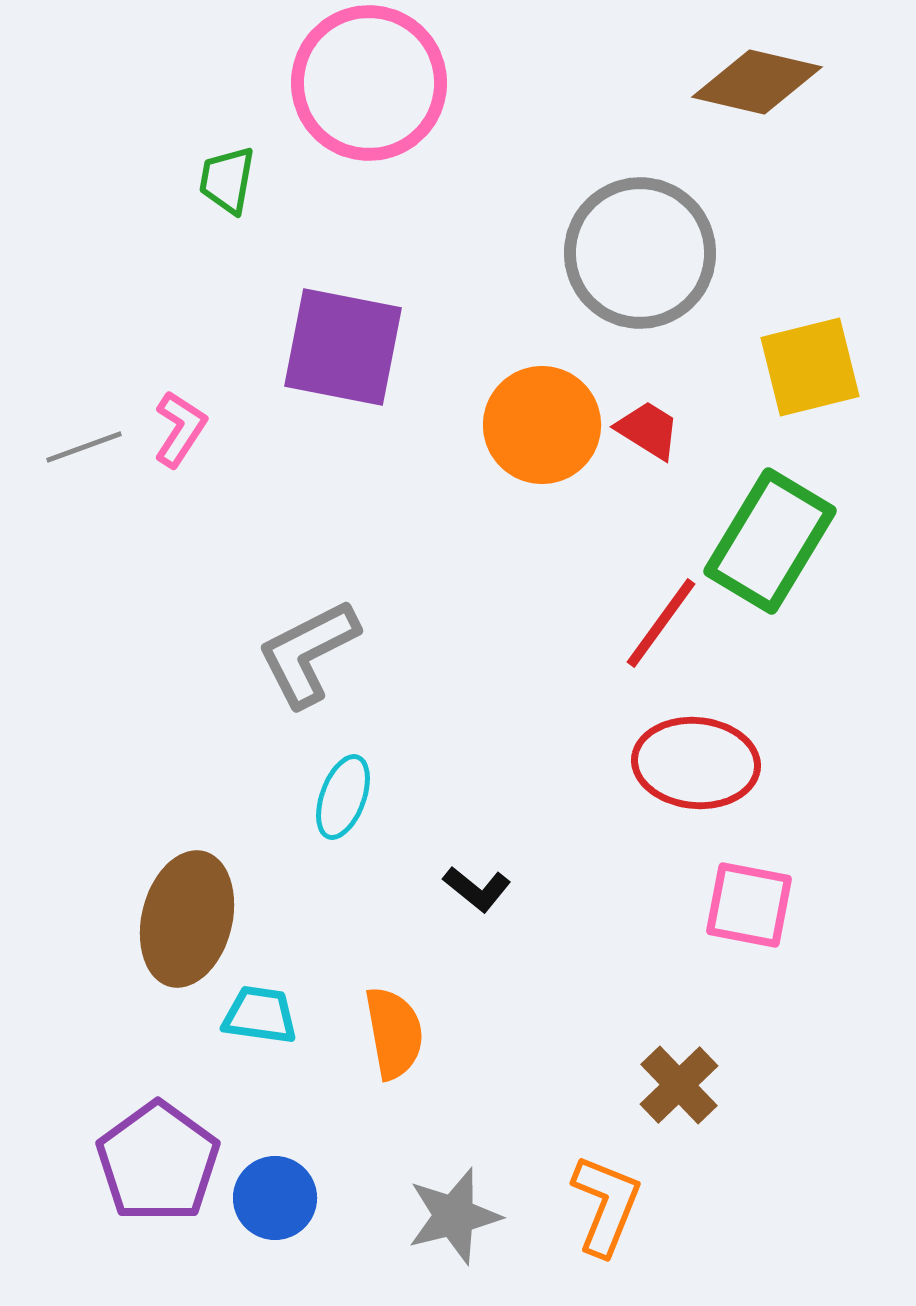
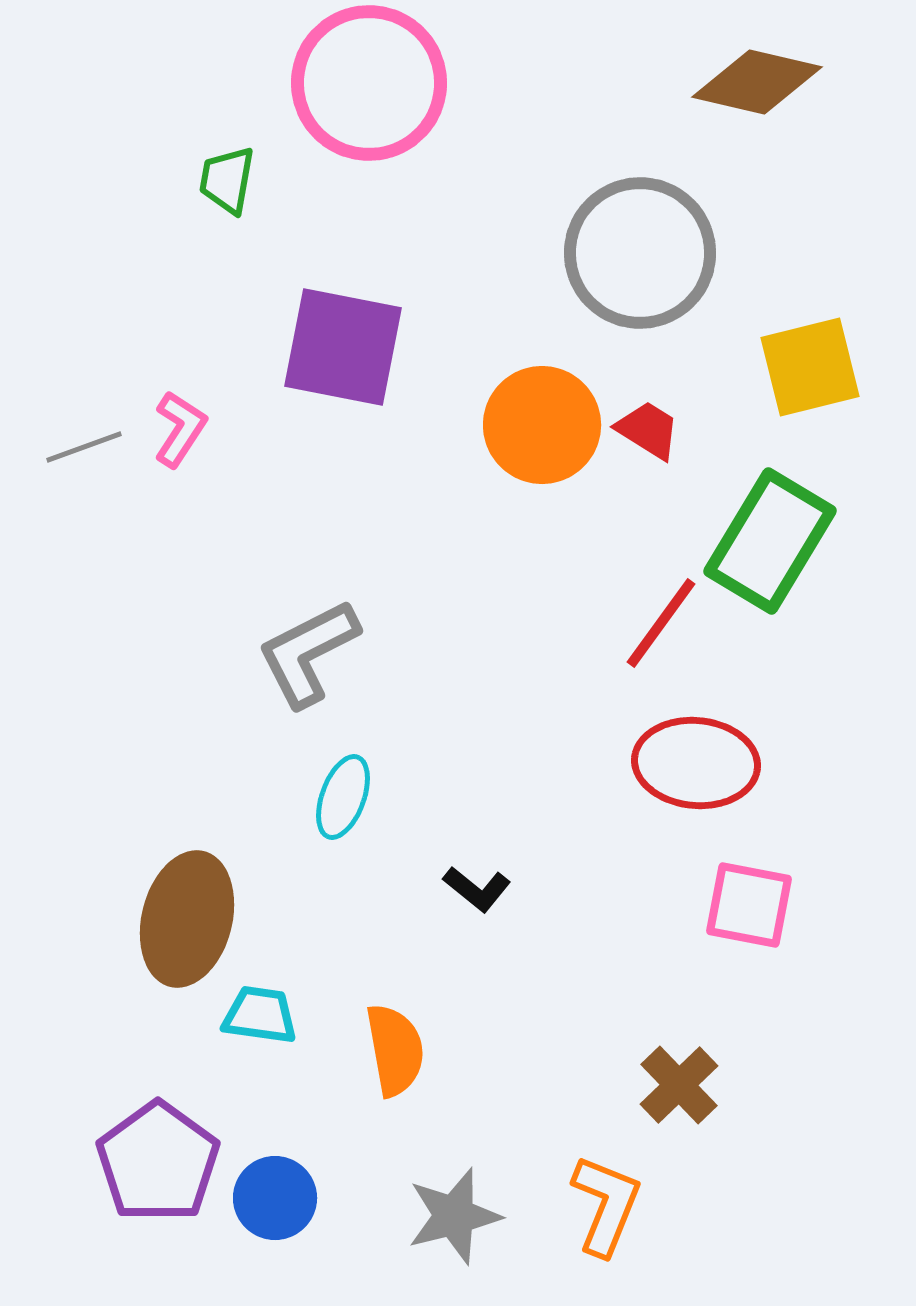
orange semicircle: moved 1 px right, 17 px down
